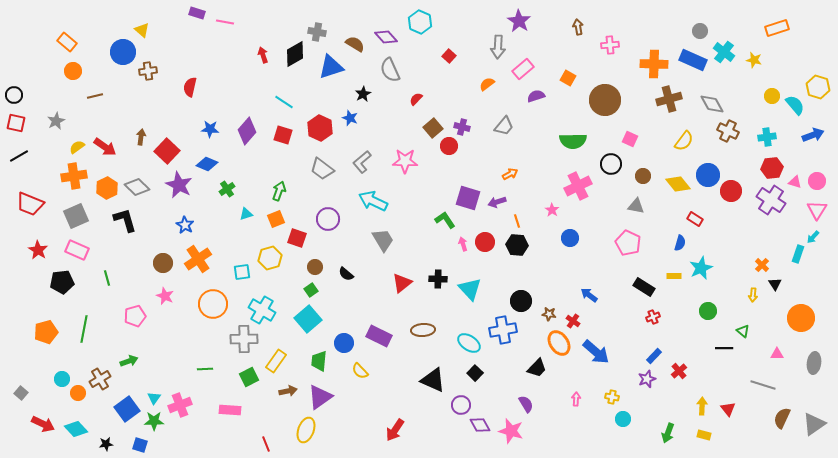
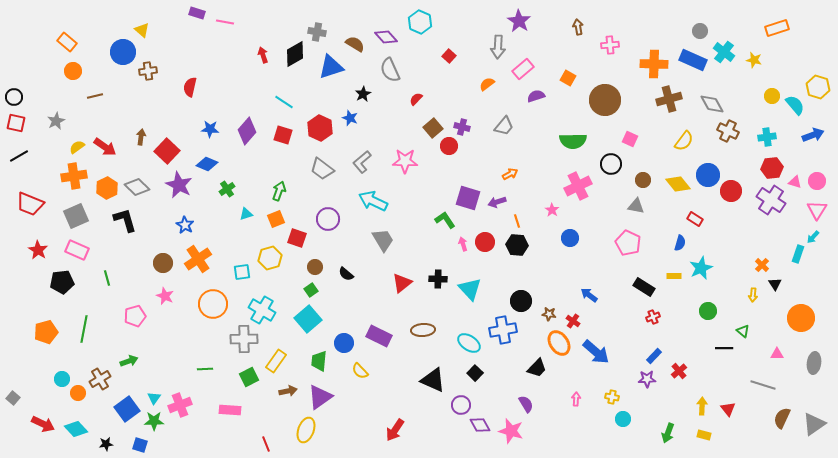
black circle at (14, 95): moved 2 px down
brown circle at (643, 176): moved 4 px down
purple star at (647, 379): rotated 18 degrees clockwise
gray square at (21, 393): moved 8 px left, 5 px down
